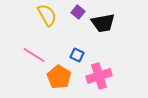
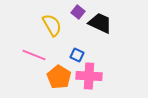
yellow semicircle: moved 5 px right, 10 px down
black trapezoid: moved 3 px left; rotated 145 degrees counterclockwise
pink line: rotated 10 degrees counterclockwise
pink cross: moved 10 px left; rotated 20 degrees clockwise
